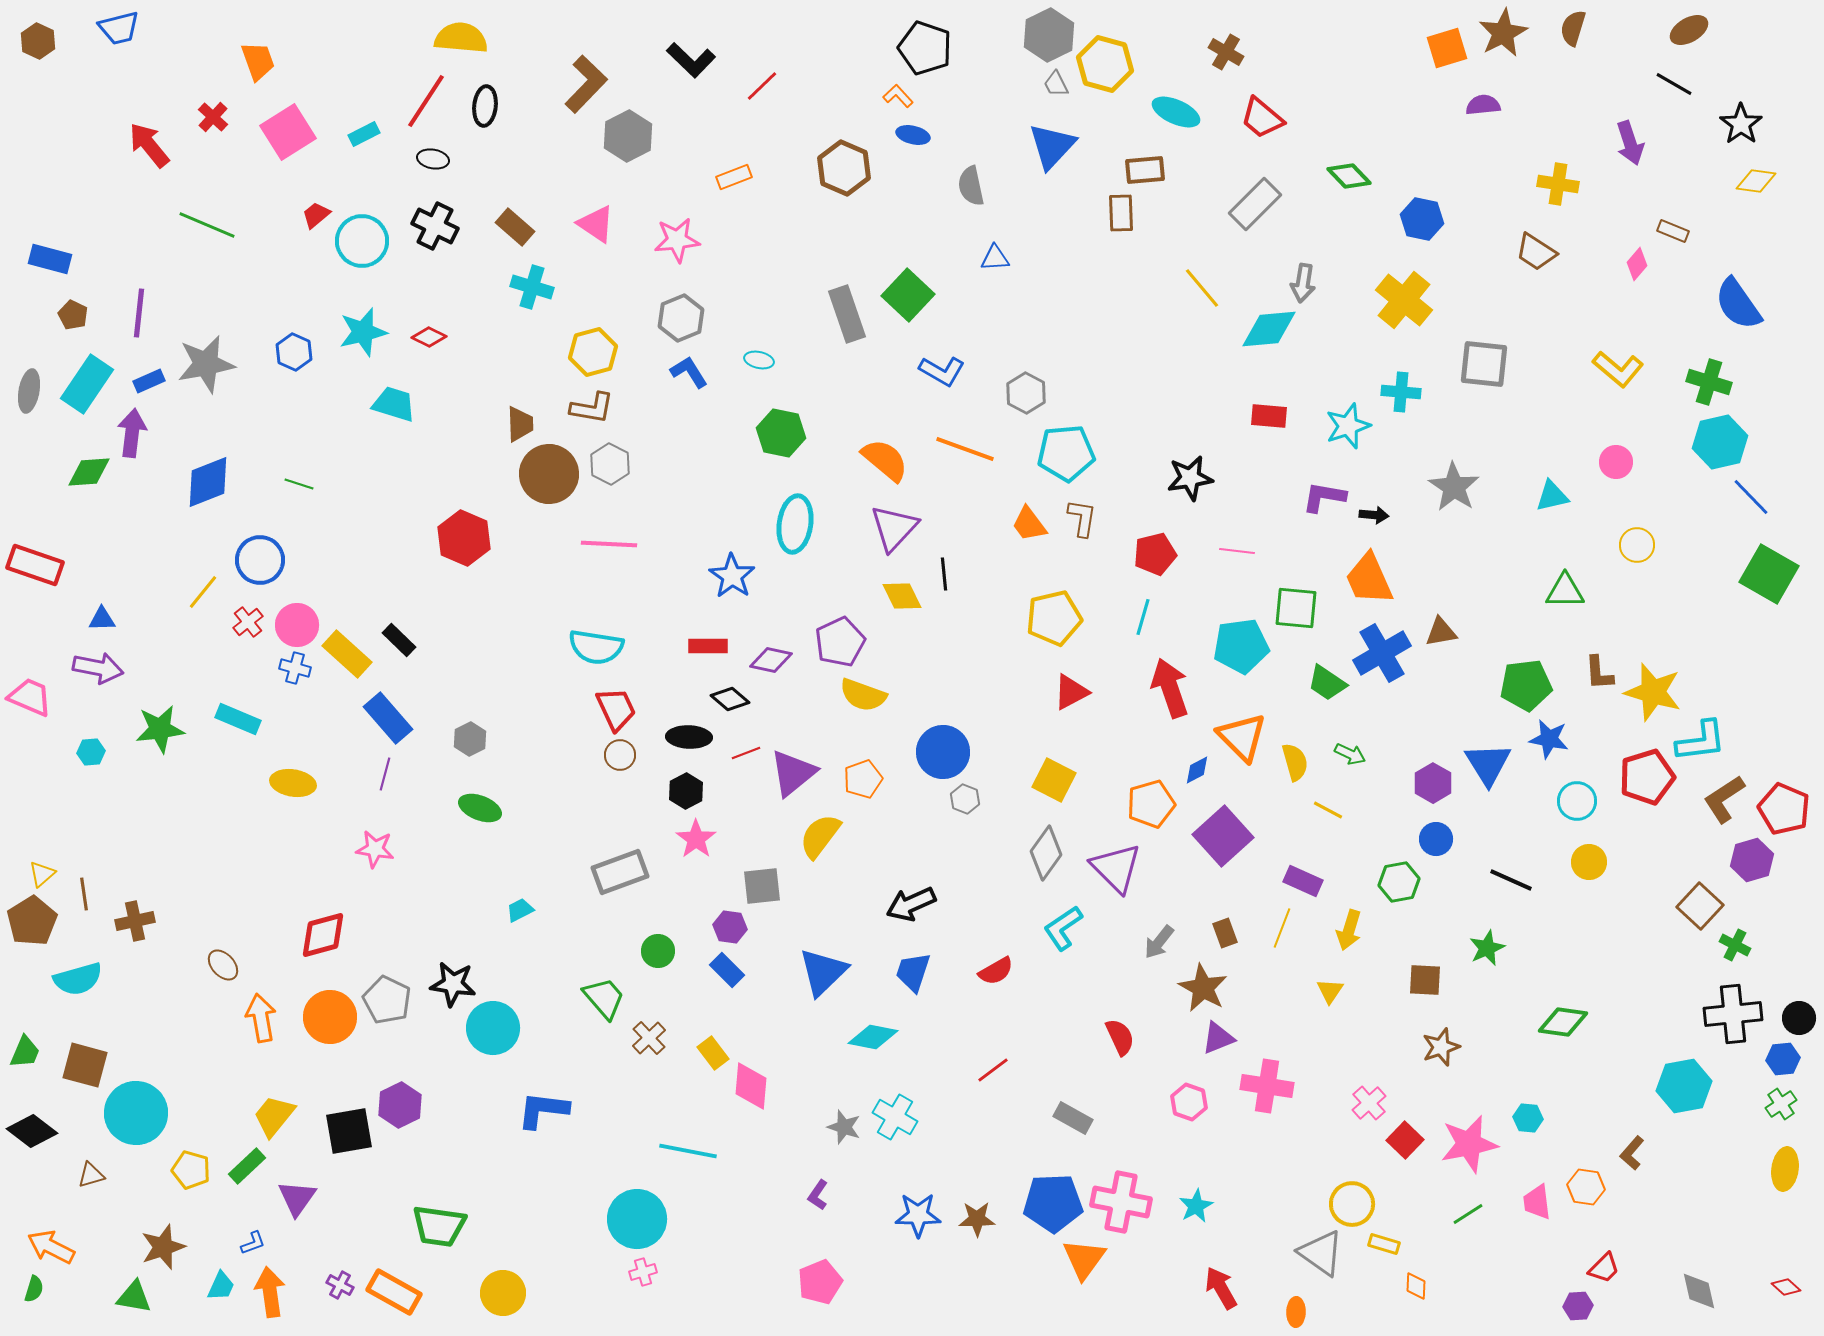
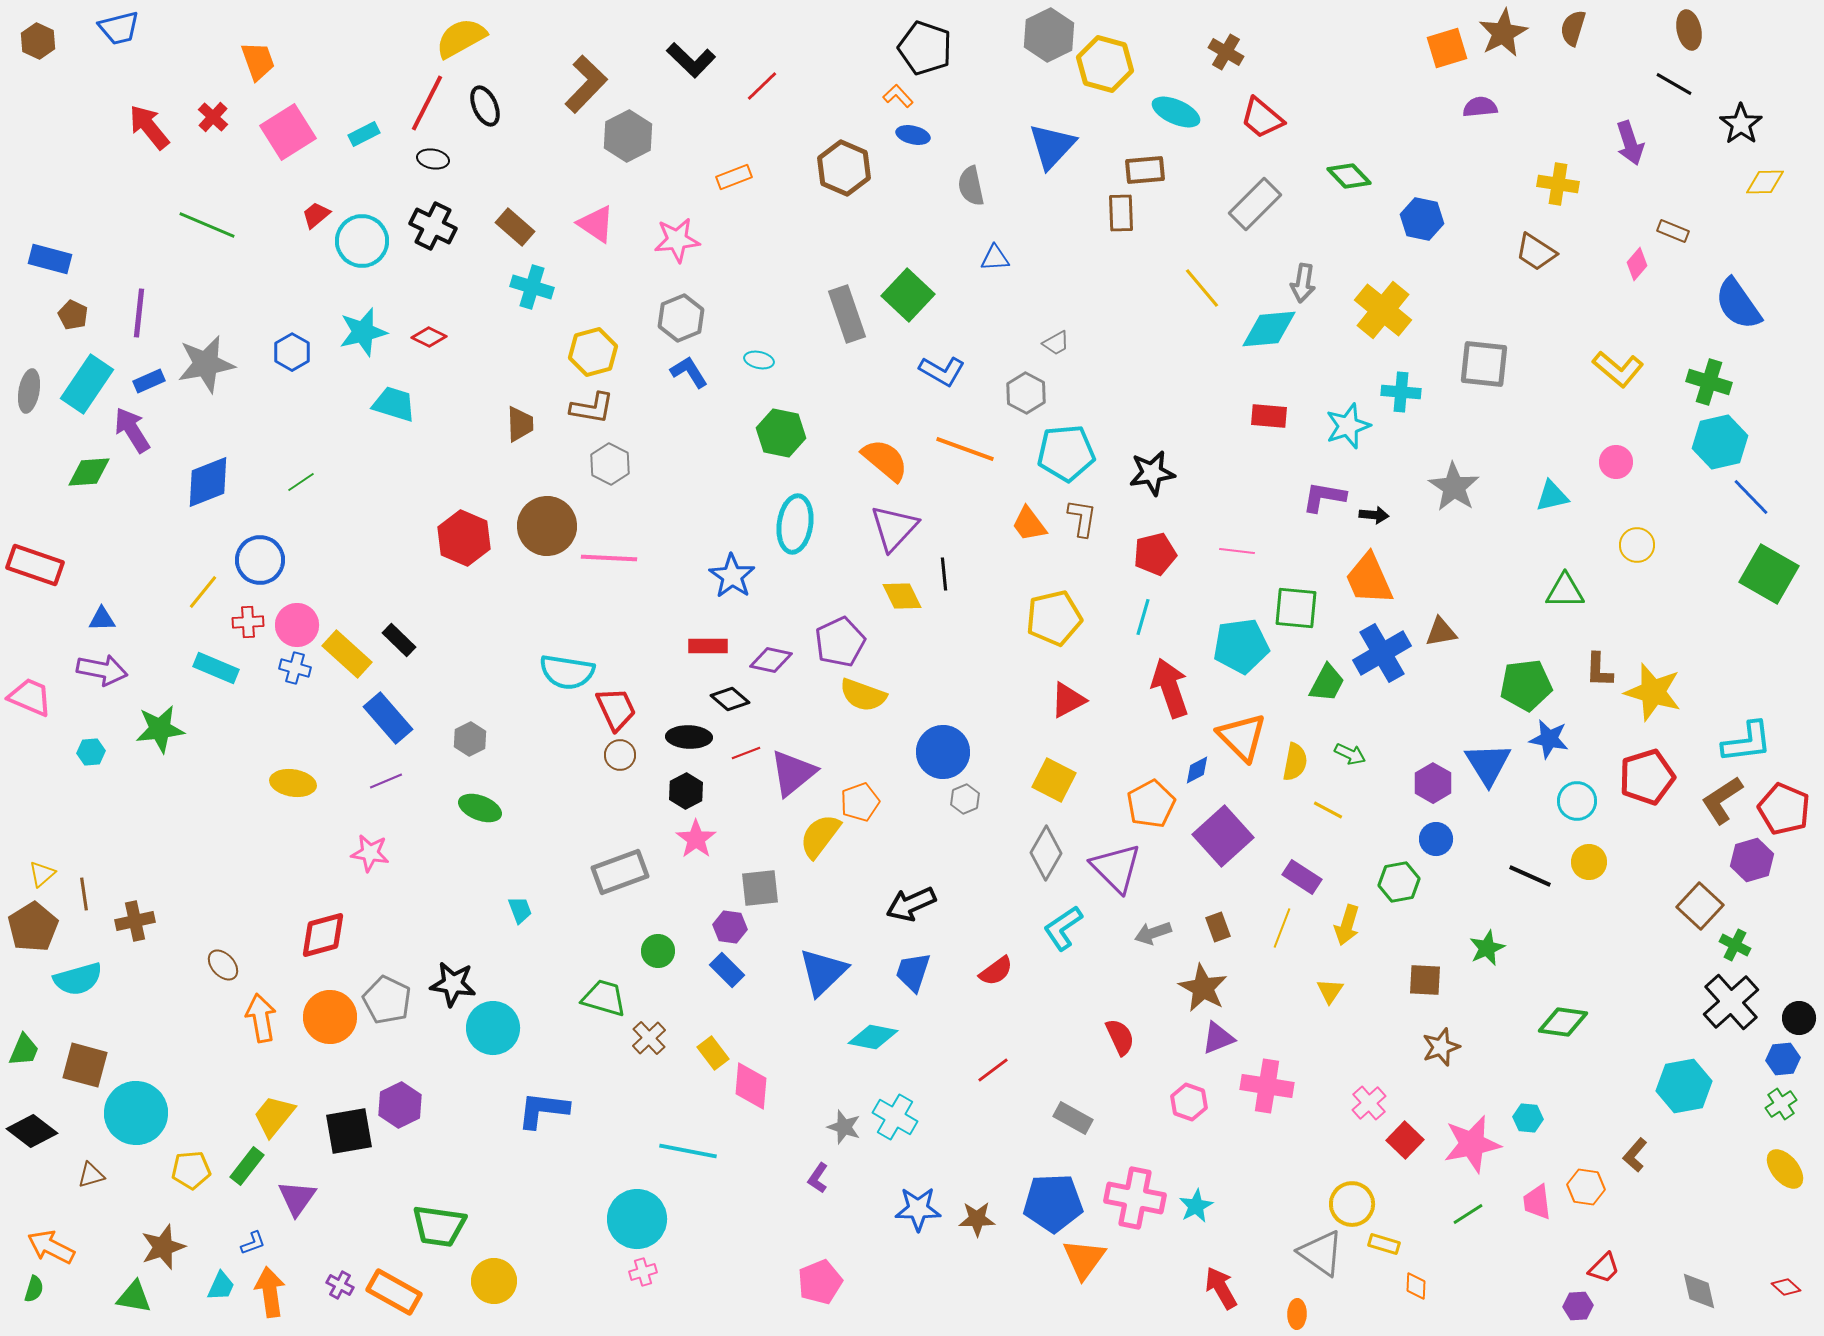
brown ellipse at (1689, 30): rotated 72 degrees counterclockwise
yellow semicircle at (461, 38): rotated 34 degrees counterclockwise
gray trapezoid at (1056, 84): moved 259 px down; rotated 92 degrees counterclockwise
red line at (426, 101): moved 1 px right, 2 px down; rotated 6 degrees counterclockwise
purple semicircle at (1483, 105): moved 3 px left, 2 px down
black ellipse at (485, 106): rotated 30 degrees counterclockwise
red arrow at (149, 145): moved 18 px up
yellow diamond at (1756, 181): moved 9 px right, 1 px down; rotated 9 degrees counterclockwise
black cross at (435, 226): moved 2 px left
yellow cross at (1404, 300): moved 21 px left, 10 px down
blue hexagon at (294, 352): moved 2 px left; rotated 6 degrees clockwise
purple arrow at (132, 433): moved 3 px up; rotated 39 degrees counterclockwise
brown circle at (549, 474): moved 2 px left, 52 px down
black star at (1190, 478): moved 38 px left, 5 px up
green line at (299, 484): moved 2 px right, 2 px up; rotated 52 degrees counterclockwise
pink line at (609, 544): moved 14 px down
red cross at (248, 622): rotated 36 degrees clockwise
cyan semicircle at (596, 647): moved 29 px left, 25 px down
purple arrow at (98, 668): moved 4 px right, 2 px down
brown L-shape at (1599, 673): moved 3 px up; rotated 6 degrees clockwise
green trapezoid at (1327, 683): rotated 96 degrees counterclockwise
red triangle at (1071, 692): moved 3 px left, 8 px down
cyan rectangle at (238, 719): moved 22 px left, 51 px up
cyan L-shape at (1701, 741): moved 46 px right, 1 px down
yellow semicircle at (1295, 762): rotated 27 degrees clockwise
purple line at (385, 774): moved 1 px right, 7 px down; rotated 52 degrees clockwise
orange pentagon at (863, 779): moved 3 px left, 23 px down
gray hexagon at (965, 799): rotated 16 degrees clockwise
brown L-shape at (1724, 799): moved 2 px left, 1 px down
orange pentagon at (1151, 804): rotated 12 degrees counterclockwise
pink star at (375, 849): moved 5 px left, 4 px down
gray diamond at (1046, 853): rotated 6 degrees counterclockwise
black line at (1511, 880): moved 19 px right, 4 px up
purple rectangle at (1303, 881): moved 1 px left, 4 px up; rotated 9 degrees clockwise
gray square at (762, 886): moved 2 px left, 2 px down
cyan trapezoid at (520, 910): rotated 96 degrees clockwise
brown pentagon at (32, 921): moved 1 px right, 6 px down
yellow arrow at (1349, 930): moved 2 px left, 5 px up
brown rectangle at (1225, 933): moved 7 px left, 6 px up
gray arrow at (1159, 942): moved 6 px left, 9 px up; rotated 33 degrees clockwise
red semicircle at (996, 971): rotated 6 degrees counterclockwise
green trapezoid at (604, 998): rotated 33 degrees counterclockwise
black cross at (1733, 1014): moved 2 px left, 12 px up; rotated 36 degrees counterclockwise
green trapezoid at (25, 1052): moved 1 px left, 2 px up
pink star at (1469, 1144): moved 3 px right
brown L-shape at (1632, 1153): moved 3 px right, 2 px down
green rectangle at (247, 1166): rotated 9 degrees counterclockwise
yellow ellipse at (1785, 1169): rotated 48 degrees counterclockwise
yellow pentagon at (191, 1170): rotated 21 degrees counterclockwise
purple L-shape at (818, 1195): moved 17 px up
pink cross at (1121, 1202): moved 14 px right, 4 px up
blue star at (918, 1215): moved 6 px up
yellow circle at (503, 1293): moved 9 px left, 12 px up
orange ellipse at (1296, 1312): moved 1 px right, 2 px down
